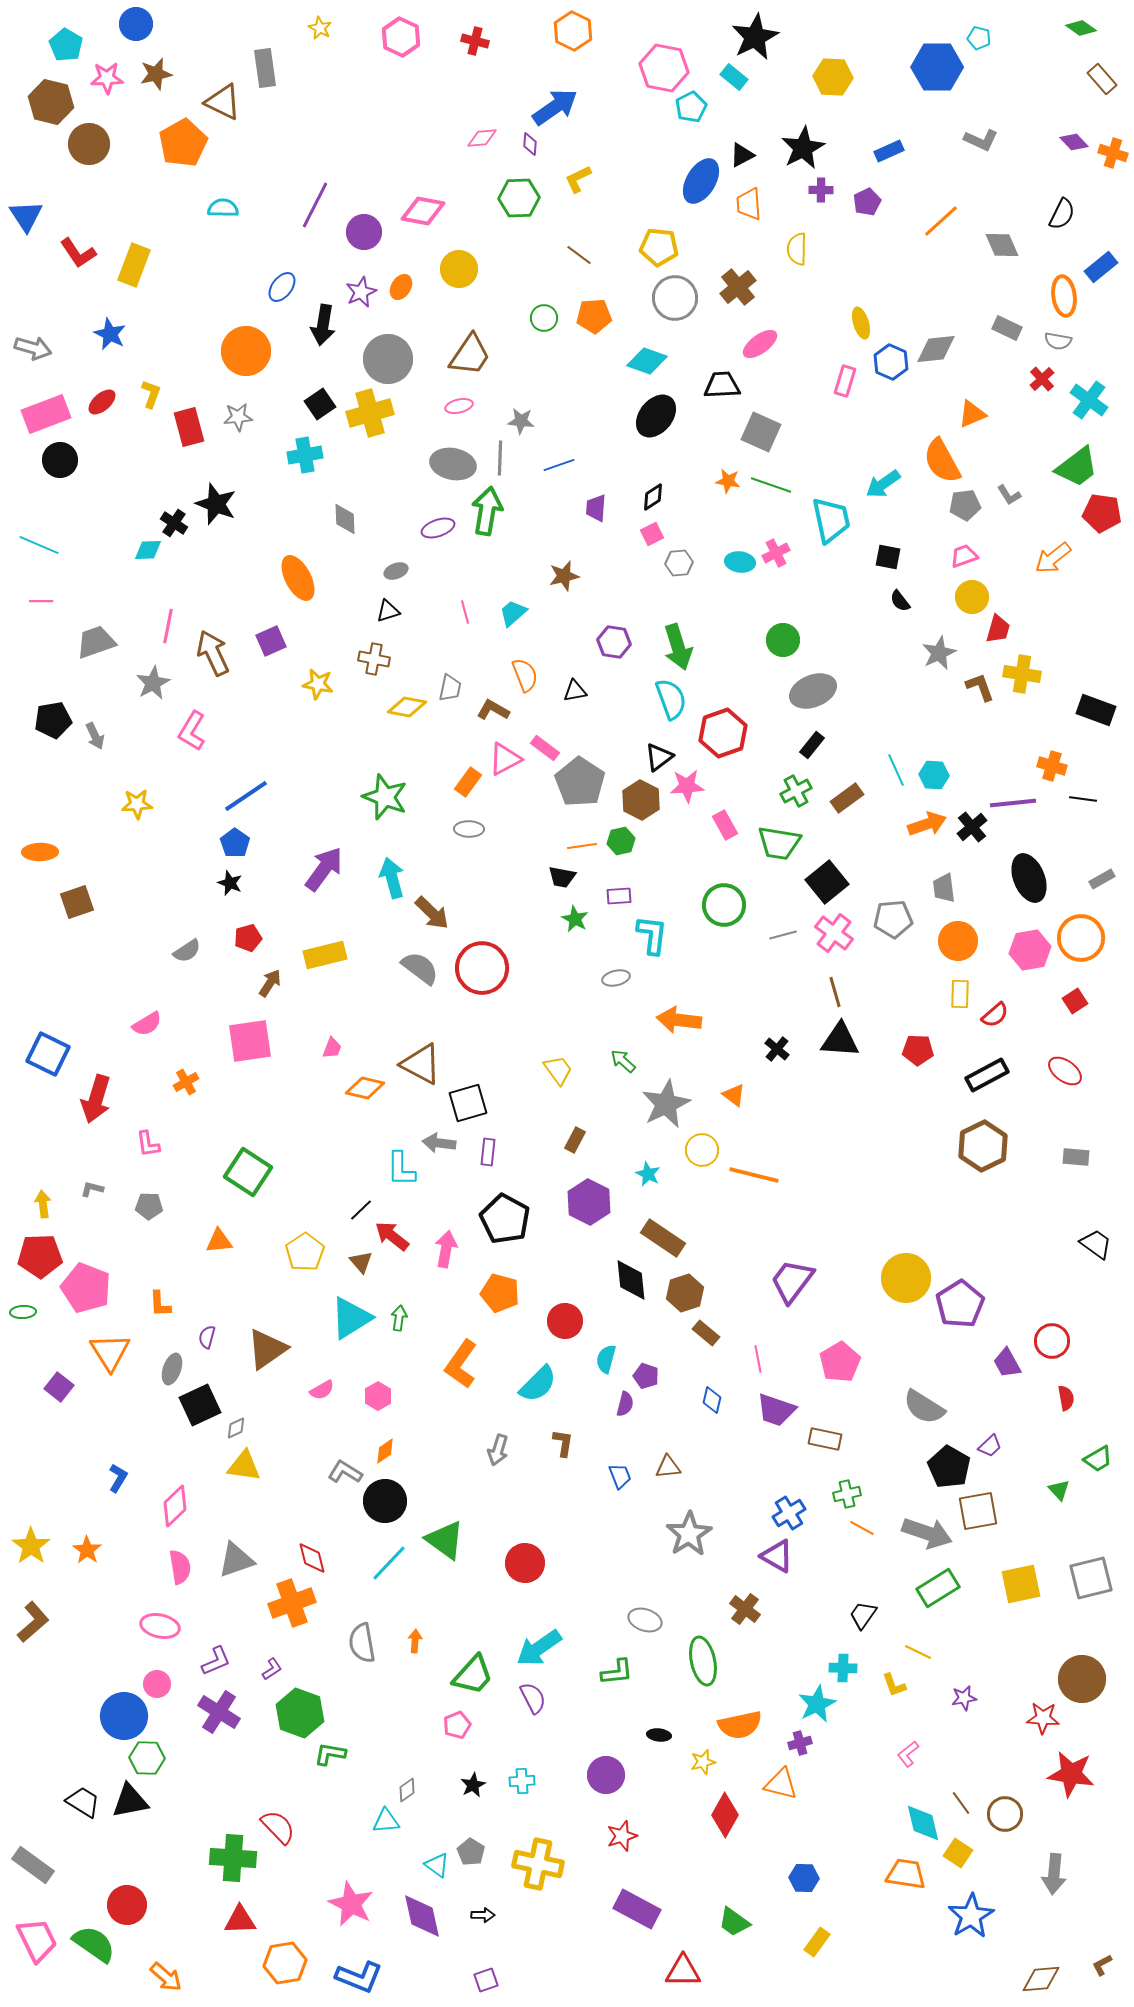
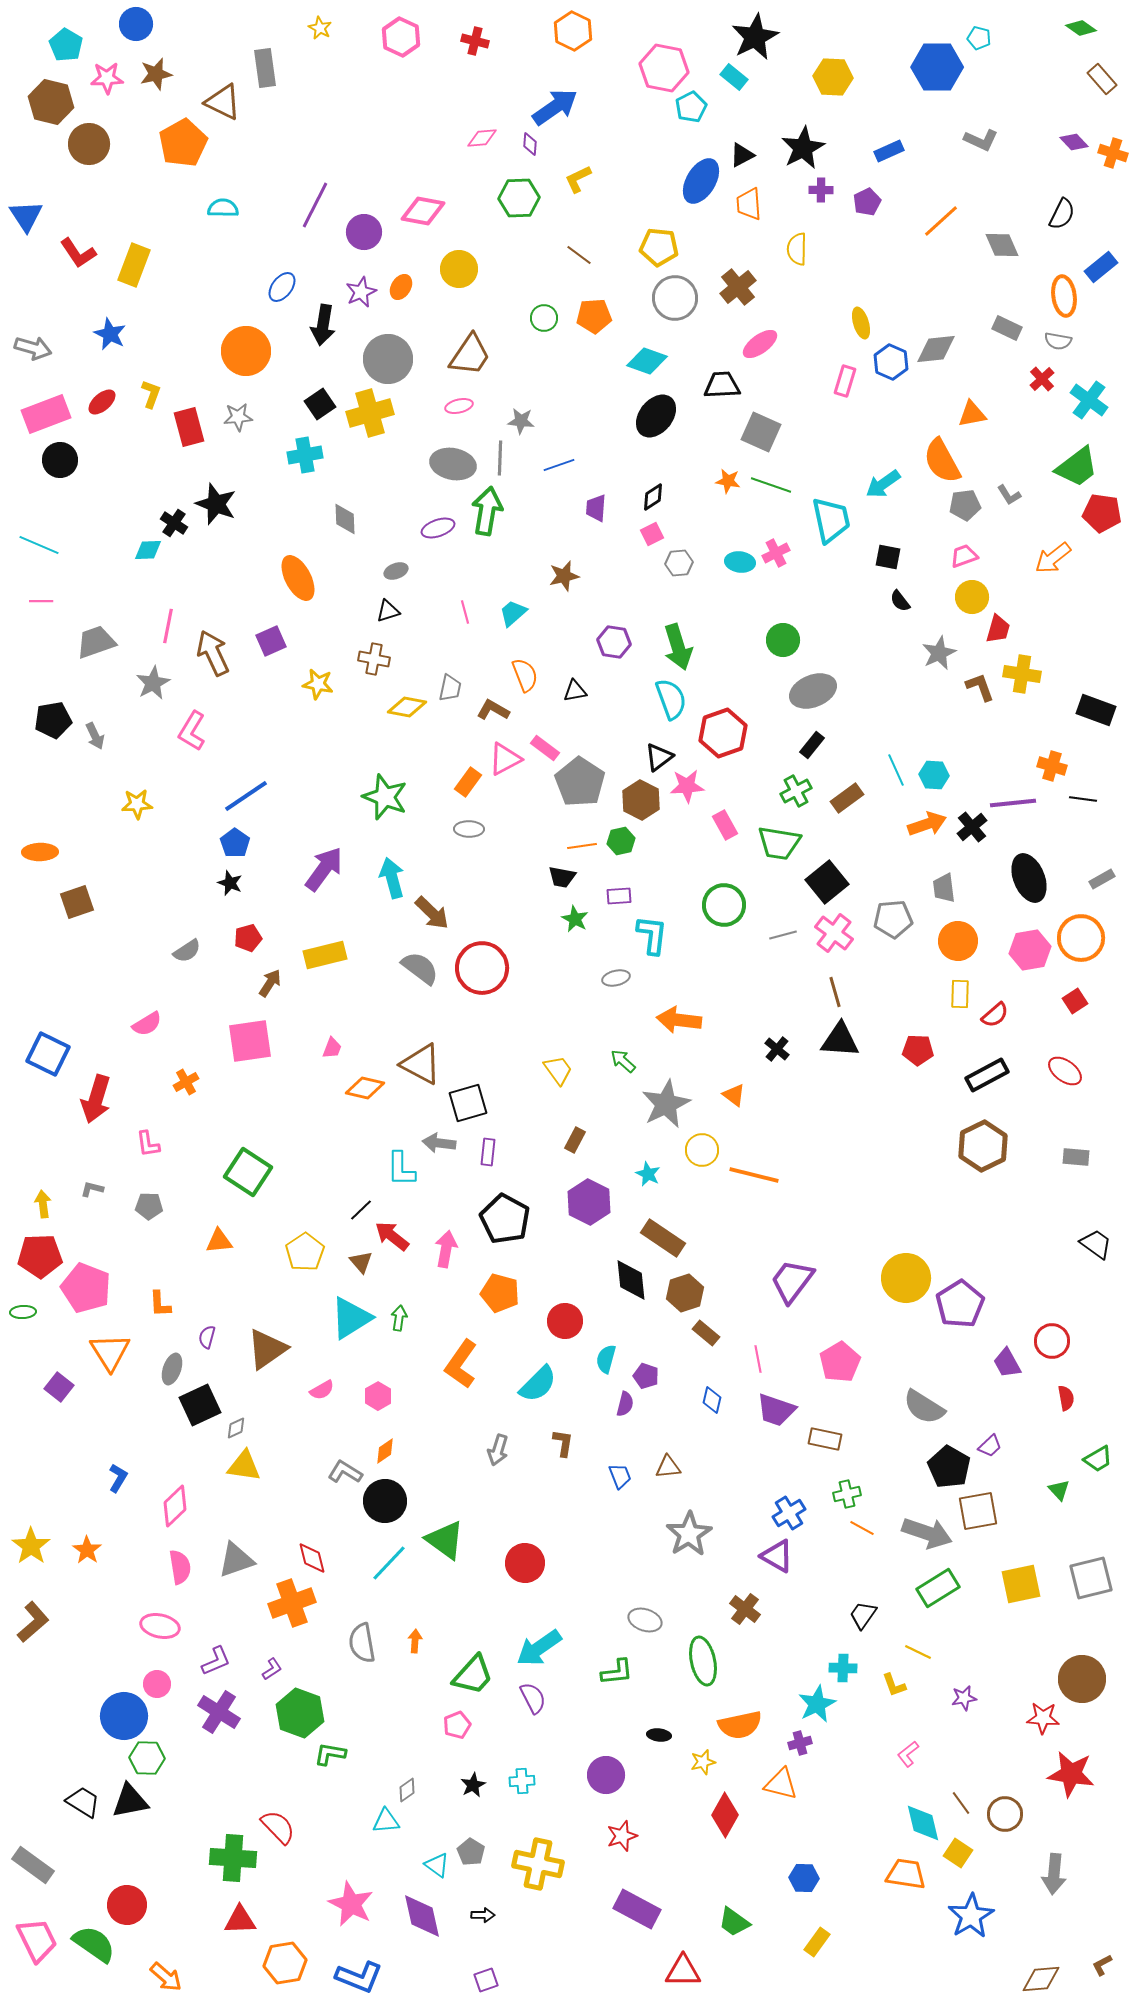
orange triangle at (972, 414): rotated 12 degrees clockwise
